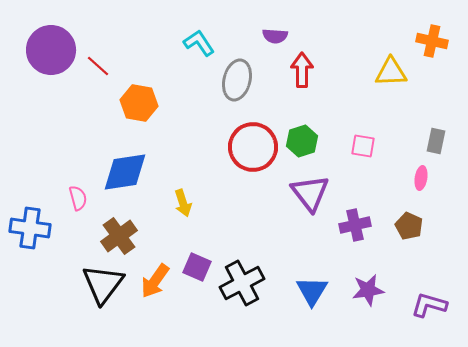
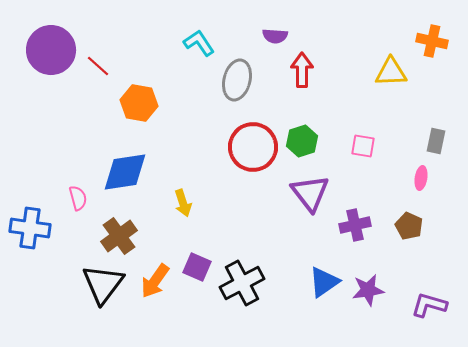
blue triangle: moved 12 px right, 9 px up; rotated 24 degrees clockwise
